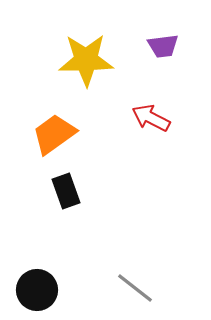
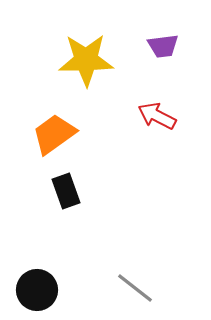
red arrow: moved 6 px right, 2 px up
